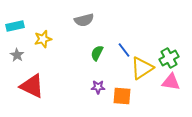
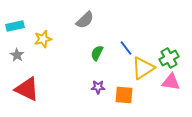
gray semicircle: moved 1 px right; rotated 30 degrees counterclockwise
blue line: moved 2 px right, 2 px up
yellow triangle: moved 1 px right
red triangle: moved 5 px left, 3 px down
orange square: moved 2 px right, 1 px up
